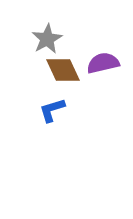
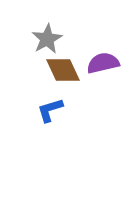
blue L-shape: moved 2 px left
